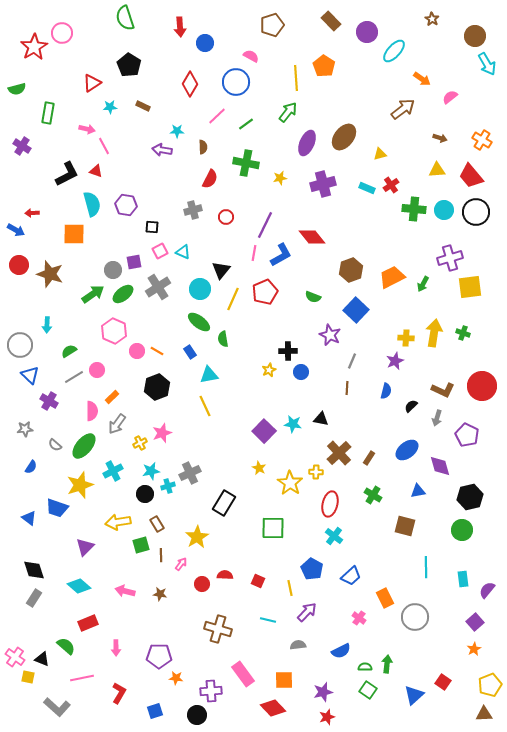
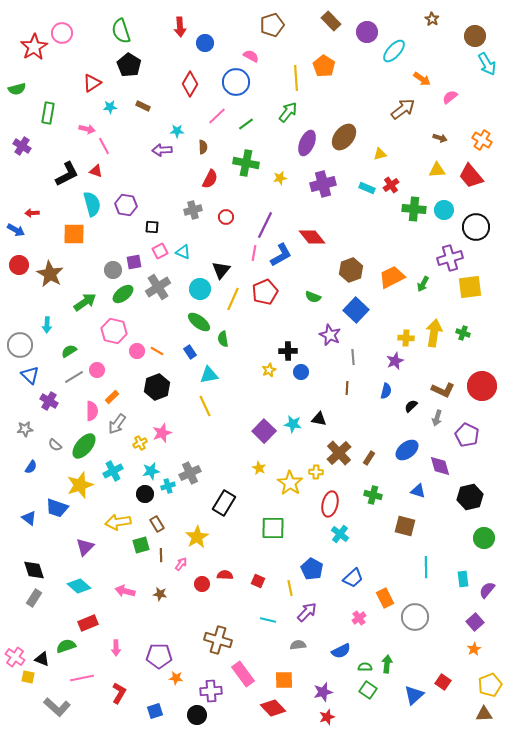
green semicircle at (125, 18): moved 4 px left, 13 px down
purple arrow at (162, 150): rotated 12 degrees counterclockwise
black circle at (476, 212): moved 15 px down
brown star at (50, 274): rotated 12 degrees clockwise
green arrow at (93, 294): moved 8 px left, 8 px down
pink hexagon at (114, 331): rotated 10 degrees counterclockwise
gray line at (352, 361): moved 1 px right, 4 px up; rotated 28 degrees counterclockwise
black triangle at (321, 419): moved 2 px left
blue triangle at (418, 491): rotated 28 degrees clockwise
green cross at (373, 495): rotated 18 degrees counterclockwise
green circle at (462, 530): moved 22 px right, 8 px down
cyan cross at (334, 536): moved 6 px right, 2 px up
blue trapezoid at (351, 576): moved 2 px right, 2 px down
pink cross at (359, 618): rotated 16 degrees clockwise
brown cross at (218, 629): moved 11 px down
green semicircle at (66, 646): rotated 60 degrees counterclockwise
